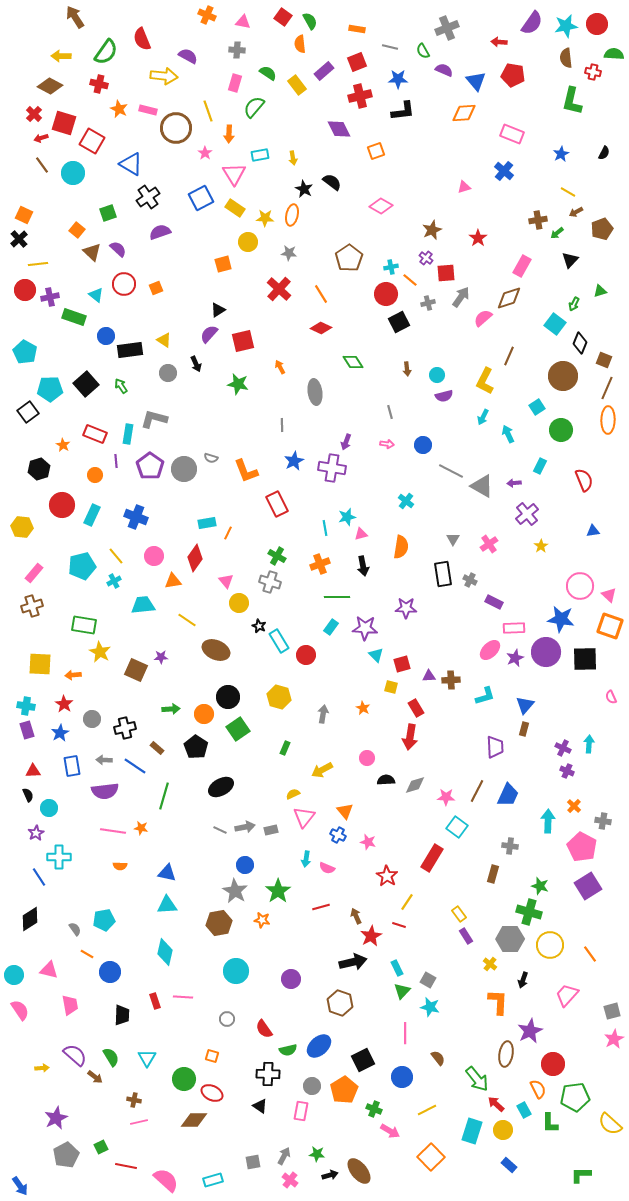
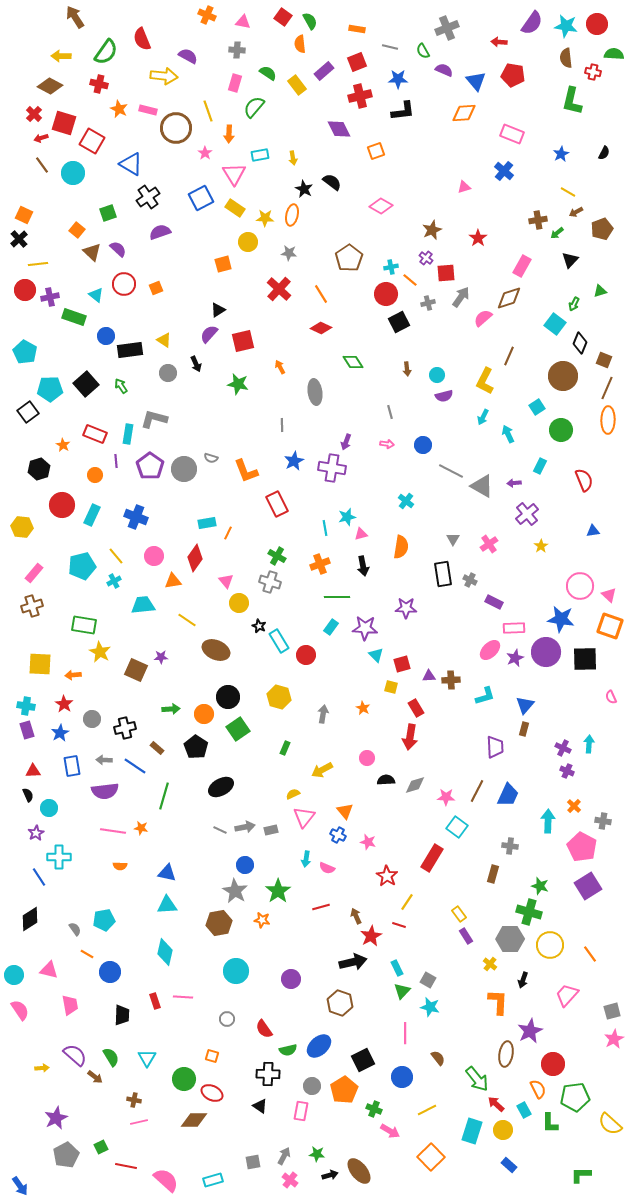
cyan star at (566, 26): rotated 20 degrees clockwise
